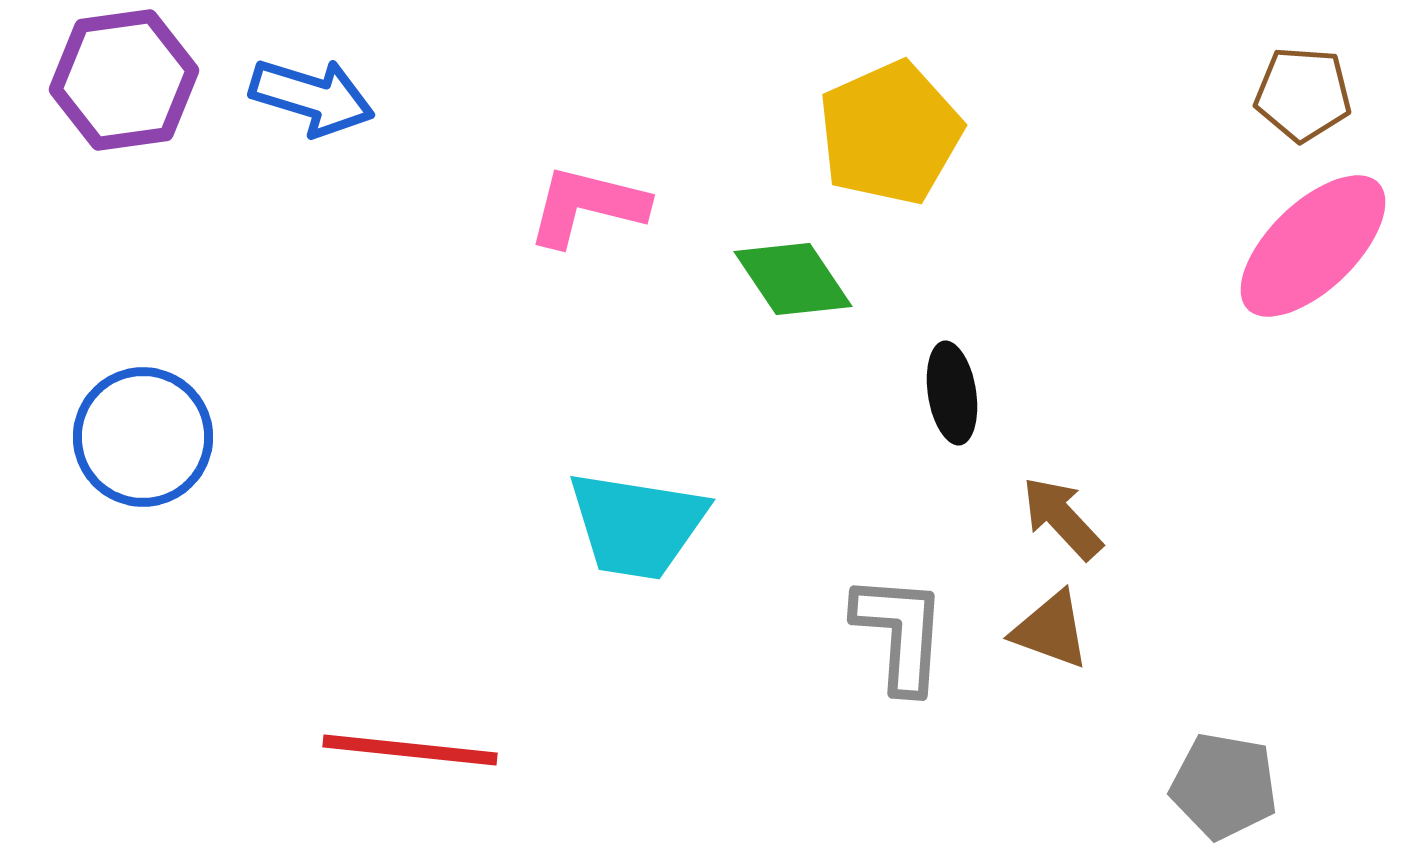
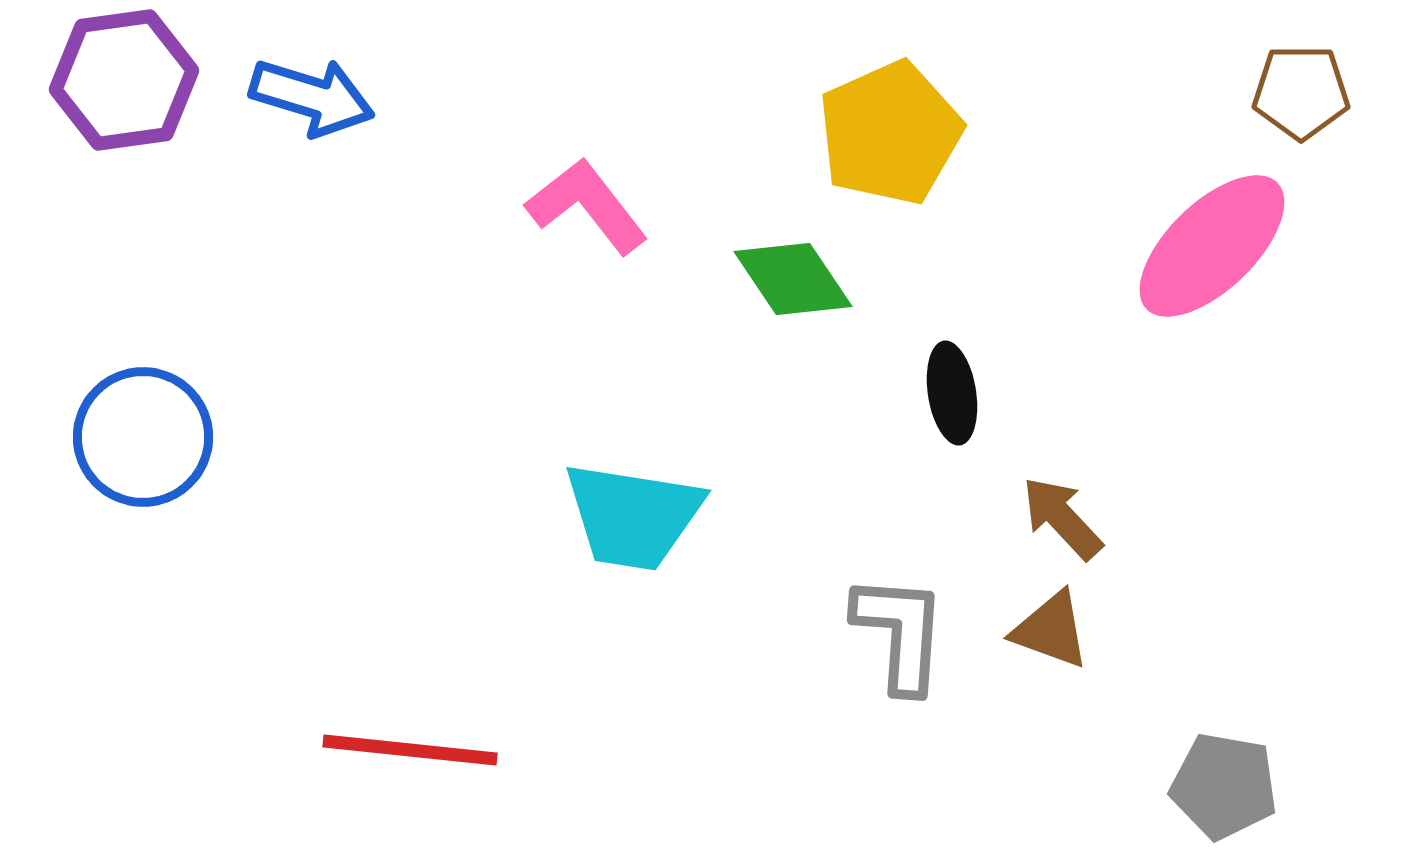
brown pentagon: moved 2 px left, 2 px up; rotated 4 degrees counterclockwise
pink L-shape: rotated 38 degrees clockwise
pink ellipse: moved 101 px left
cyan trapezoid: moved 4 px left, 9 px up
